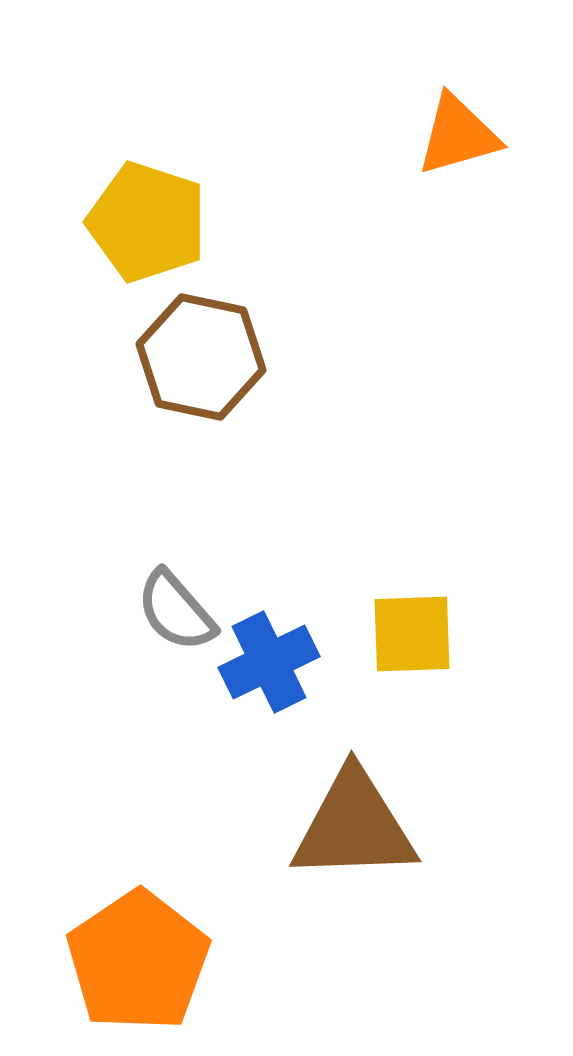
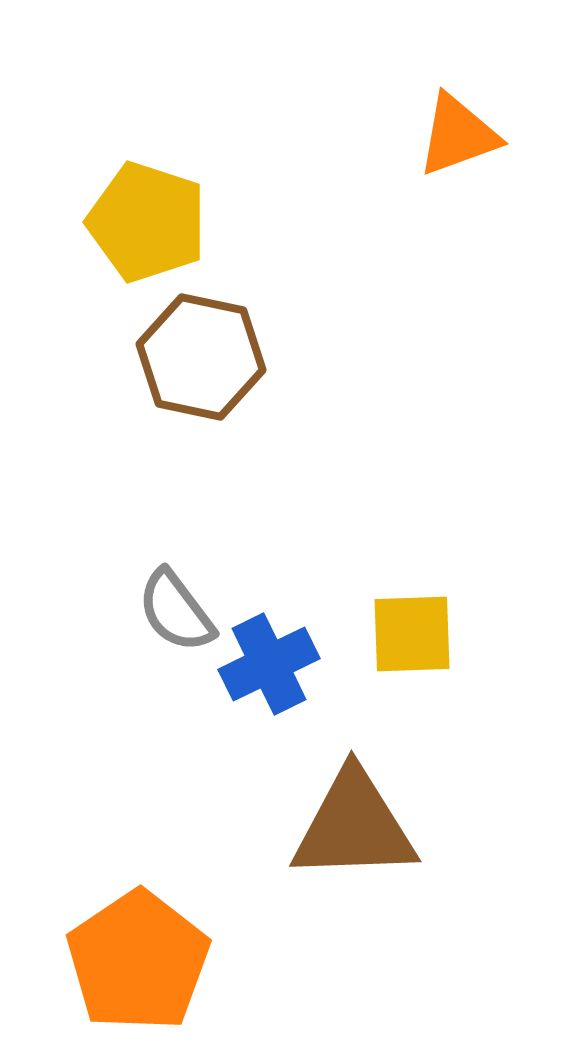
orange triangle: rotated 4 degrees counterclockwise
gray semicircle: rotated 4 degrees clockwise
blue cross: moved 2 px down
